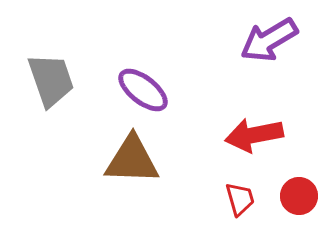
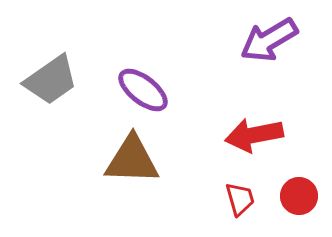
gray trapezoid: rotated 74 degrees clockwise
